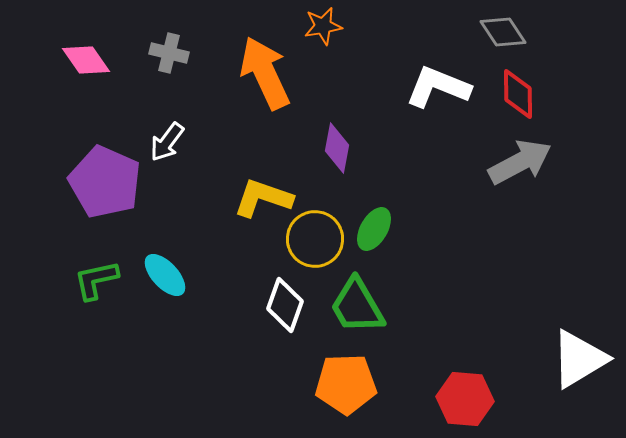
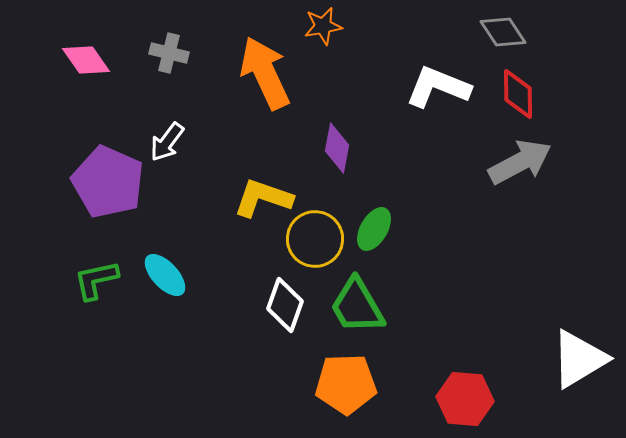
purple pentagon: moved 3 px right
